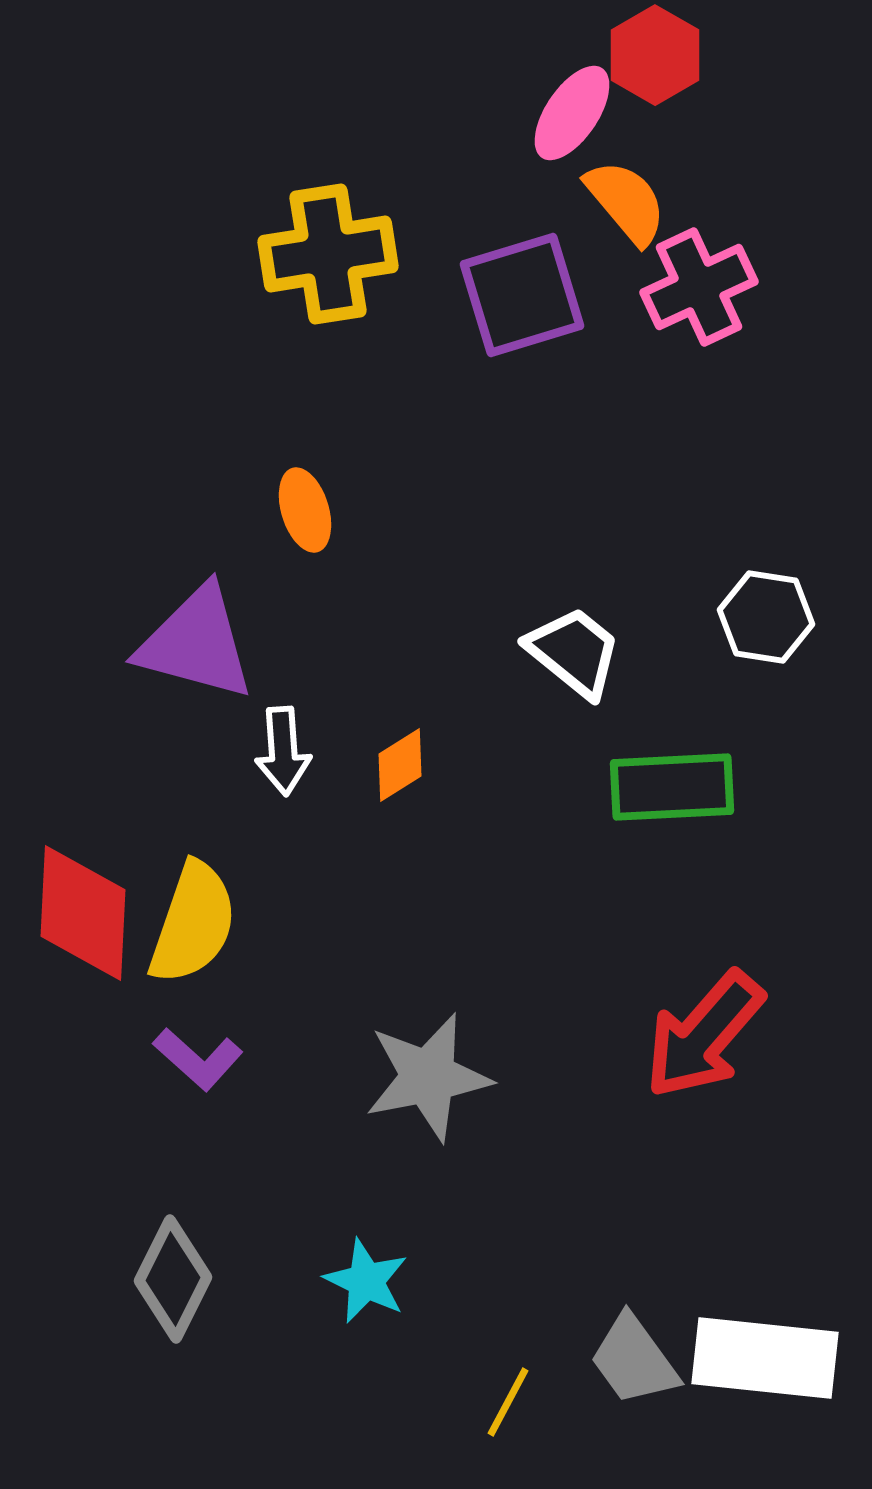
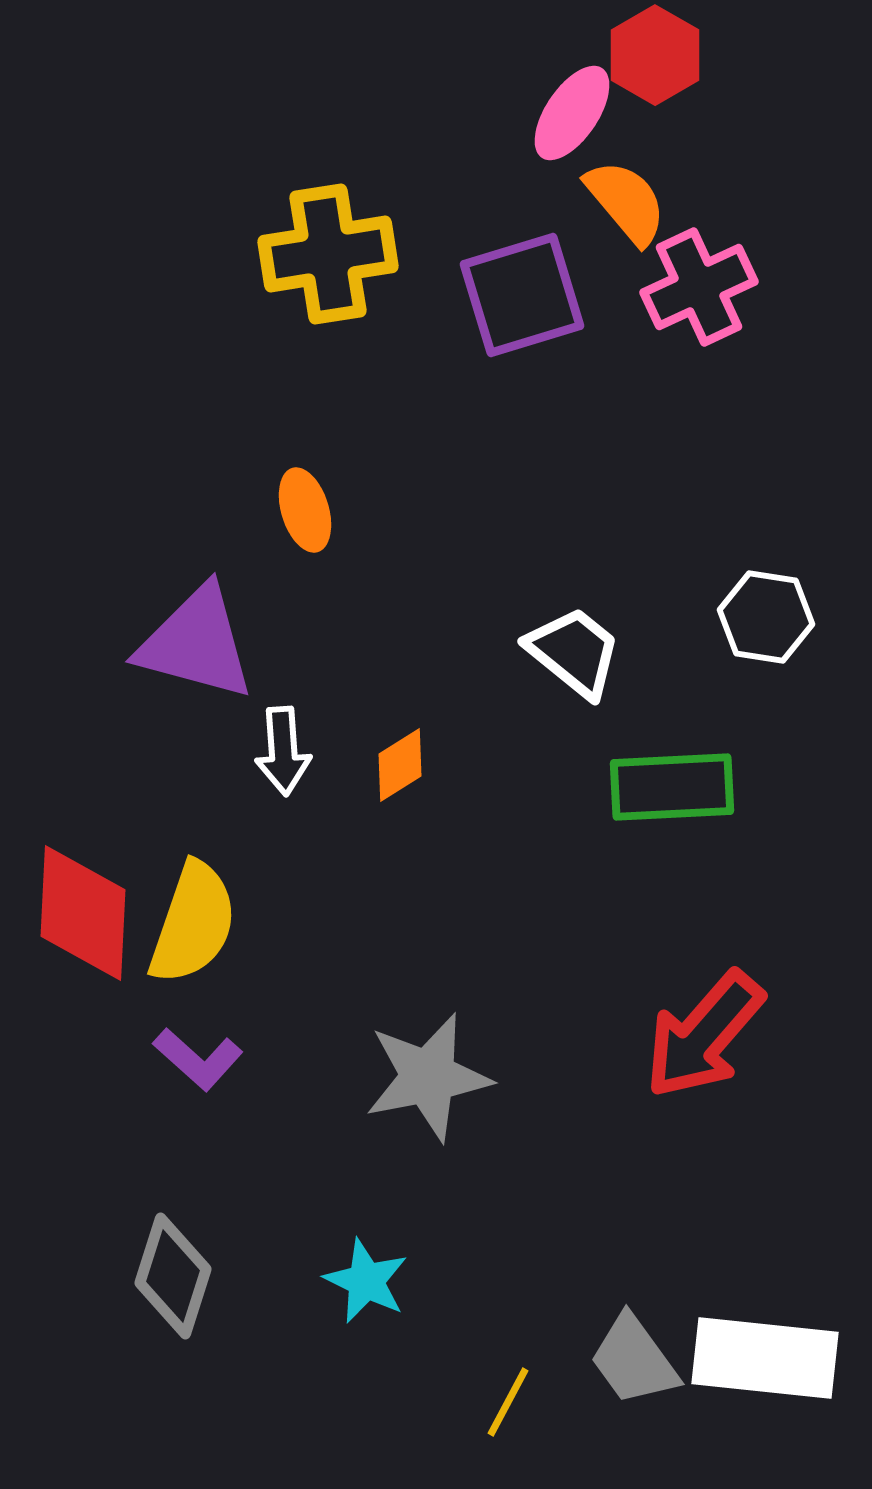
gray diamond: moved 3 px up; rotated 9 degrees counterclockwise
